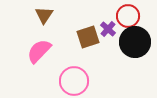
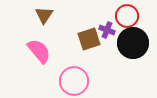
red circle: moved 1 px left
purple cross: moved 1 px left, 1 px down; rotated 21 degrees counterclockwise
brown square: moved 1 px right, 2 px down
black circle: moved 2 px left, 1 px down
pink semicircle: rotated 96 degrees clockwise
